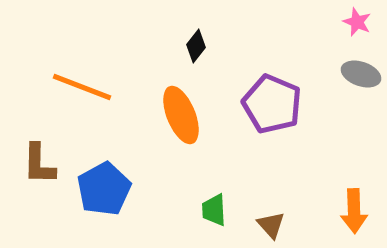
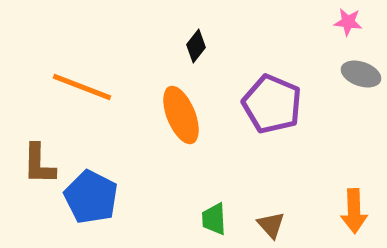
pink star: moved 9 px left; rotated 16 degrees counterclockwise
blue pentagon: moved 13 px left, 8 px down; rotated 16 degrees counterclockwise
green trapezoid: moved 9 px down
